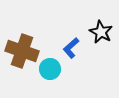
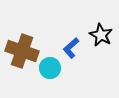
black star: moved 3 px down
cyan circle: moved 1 px up
